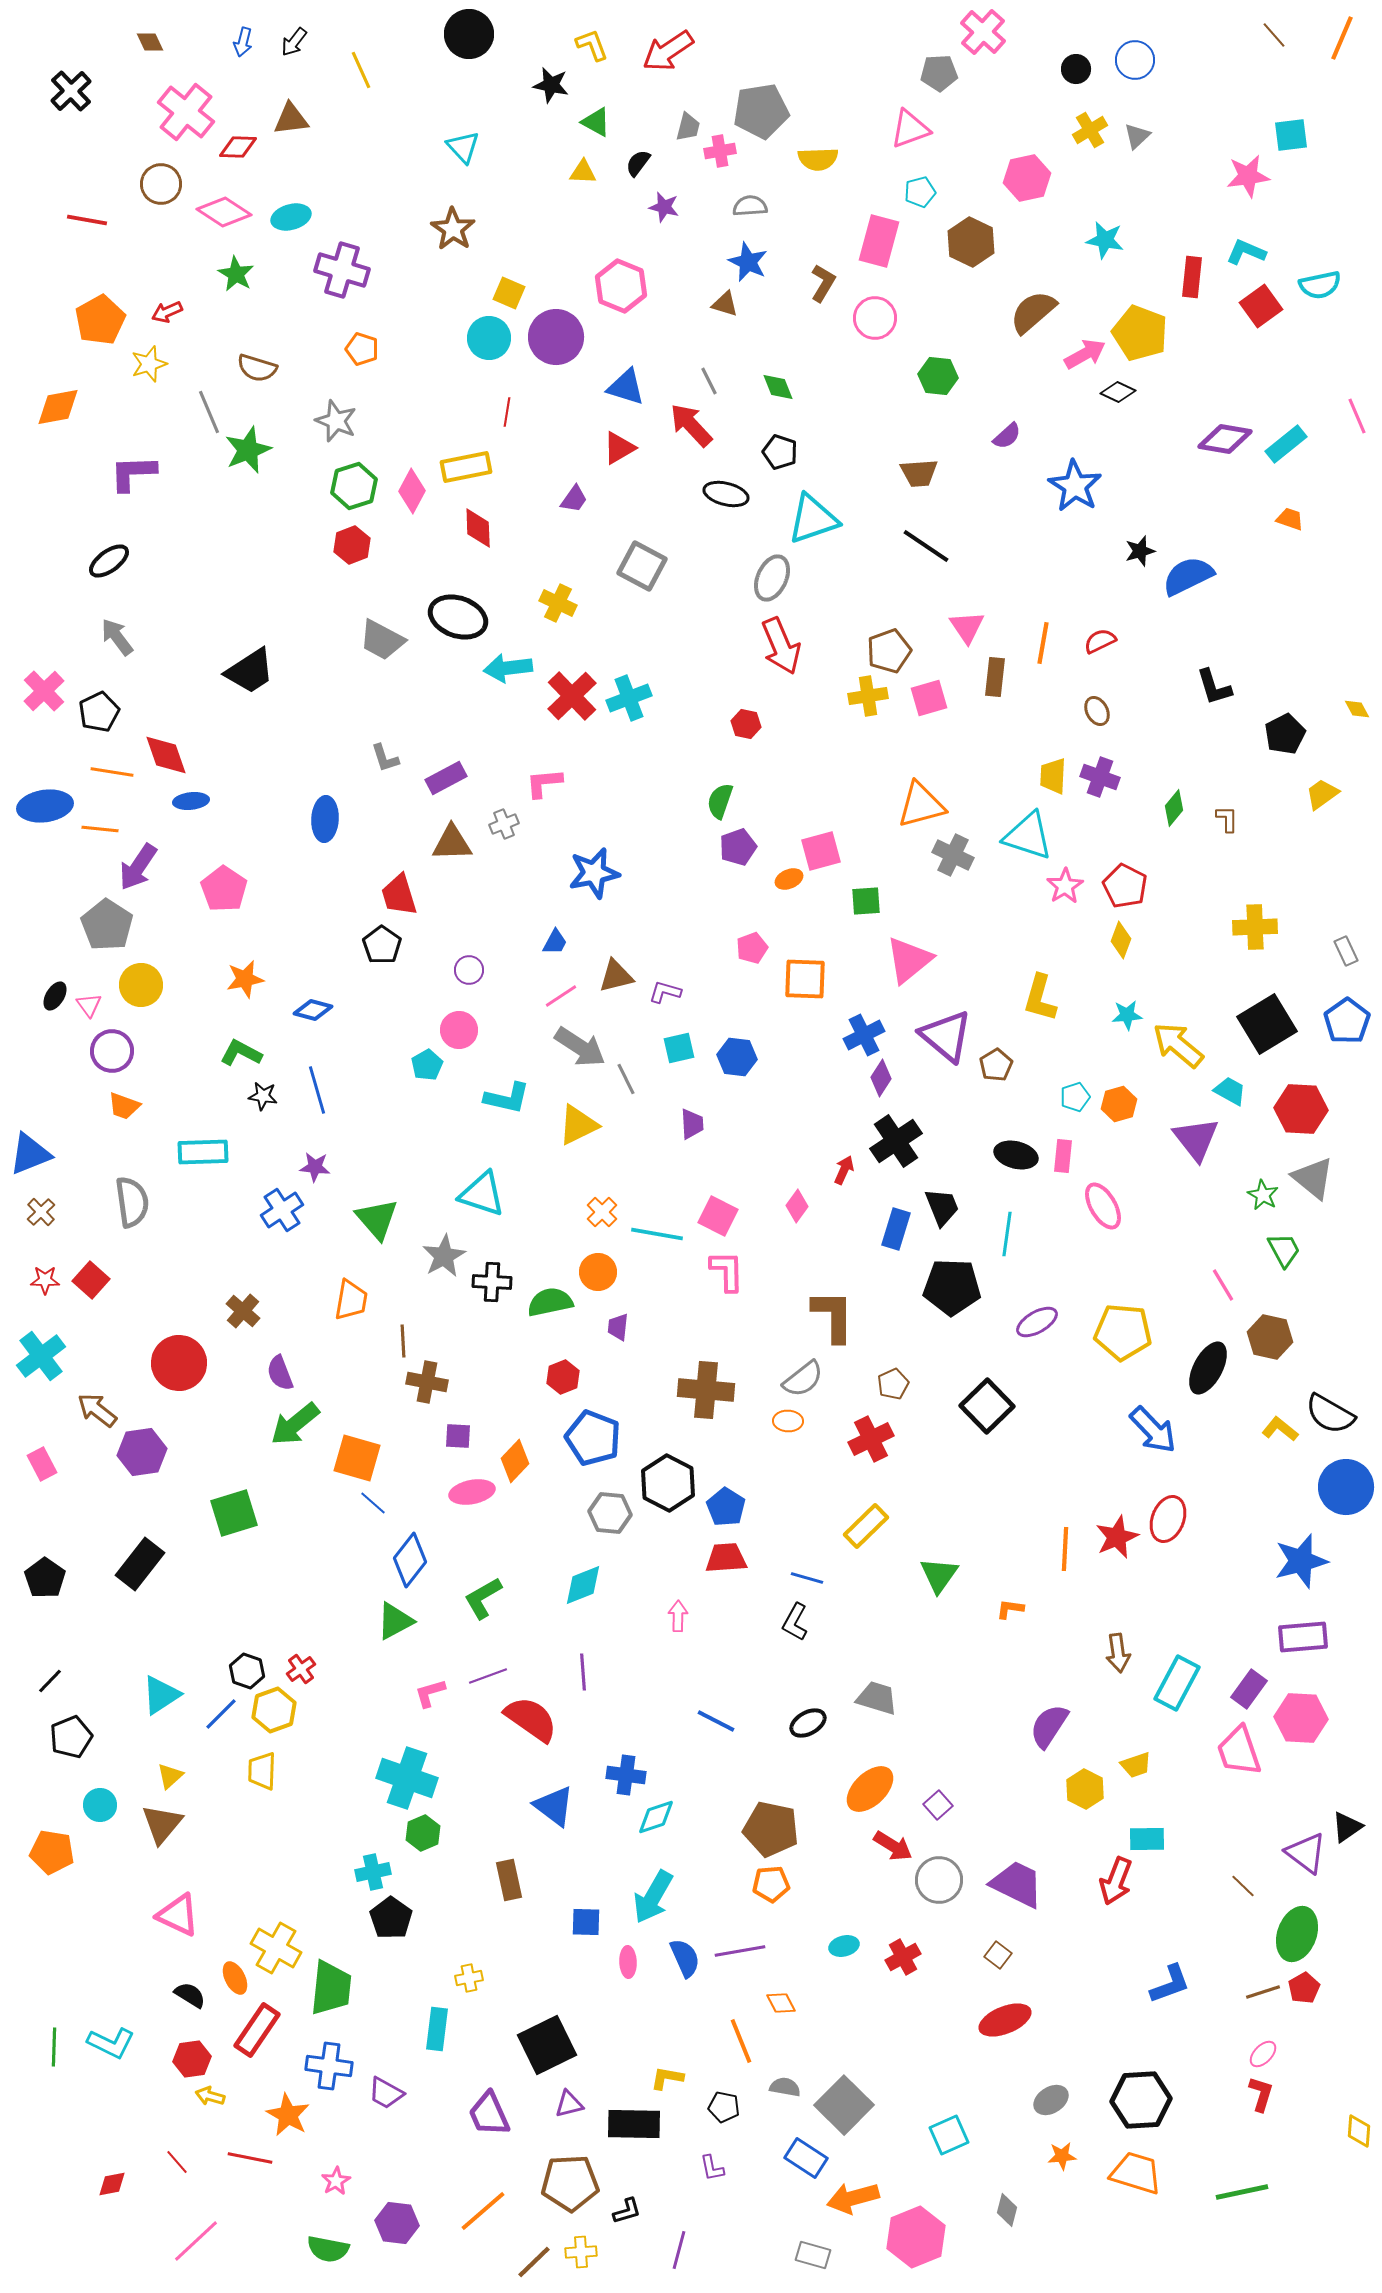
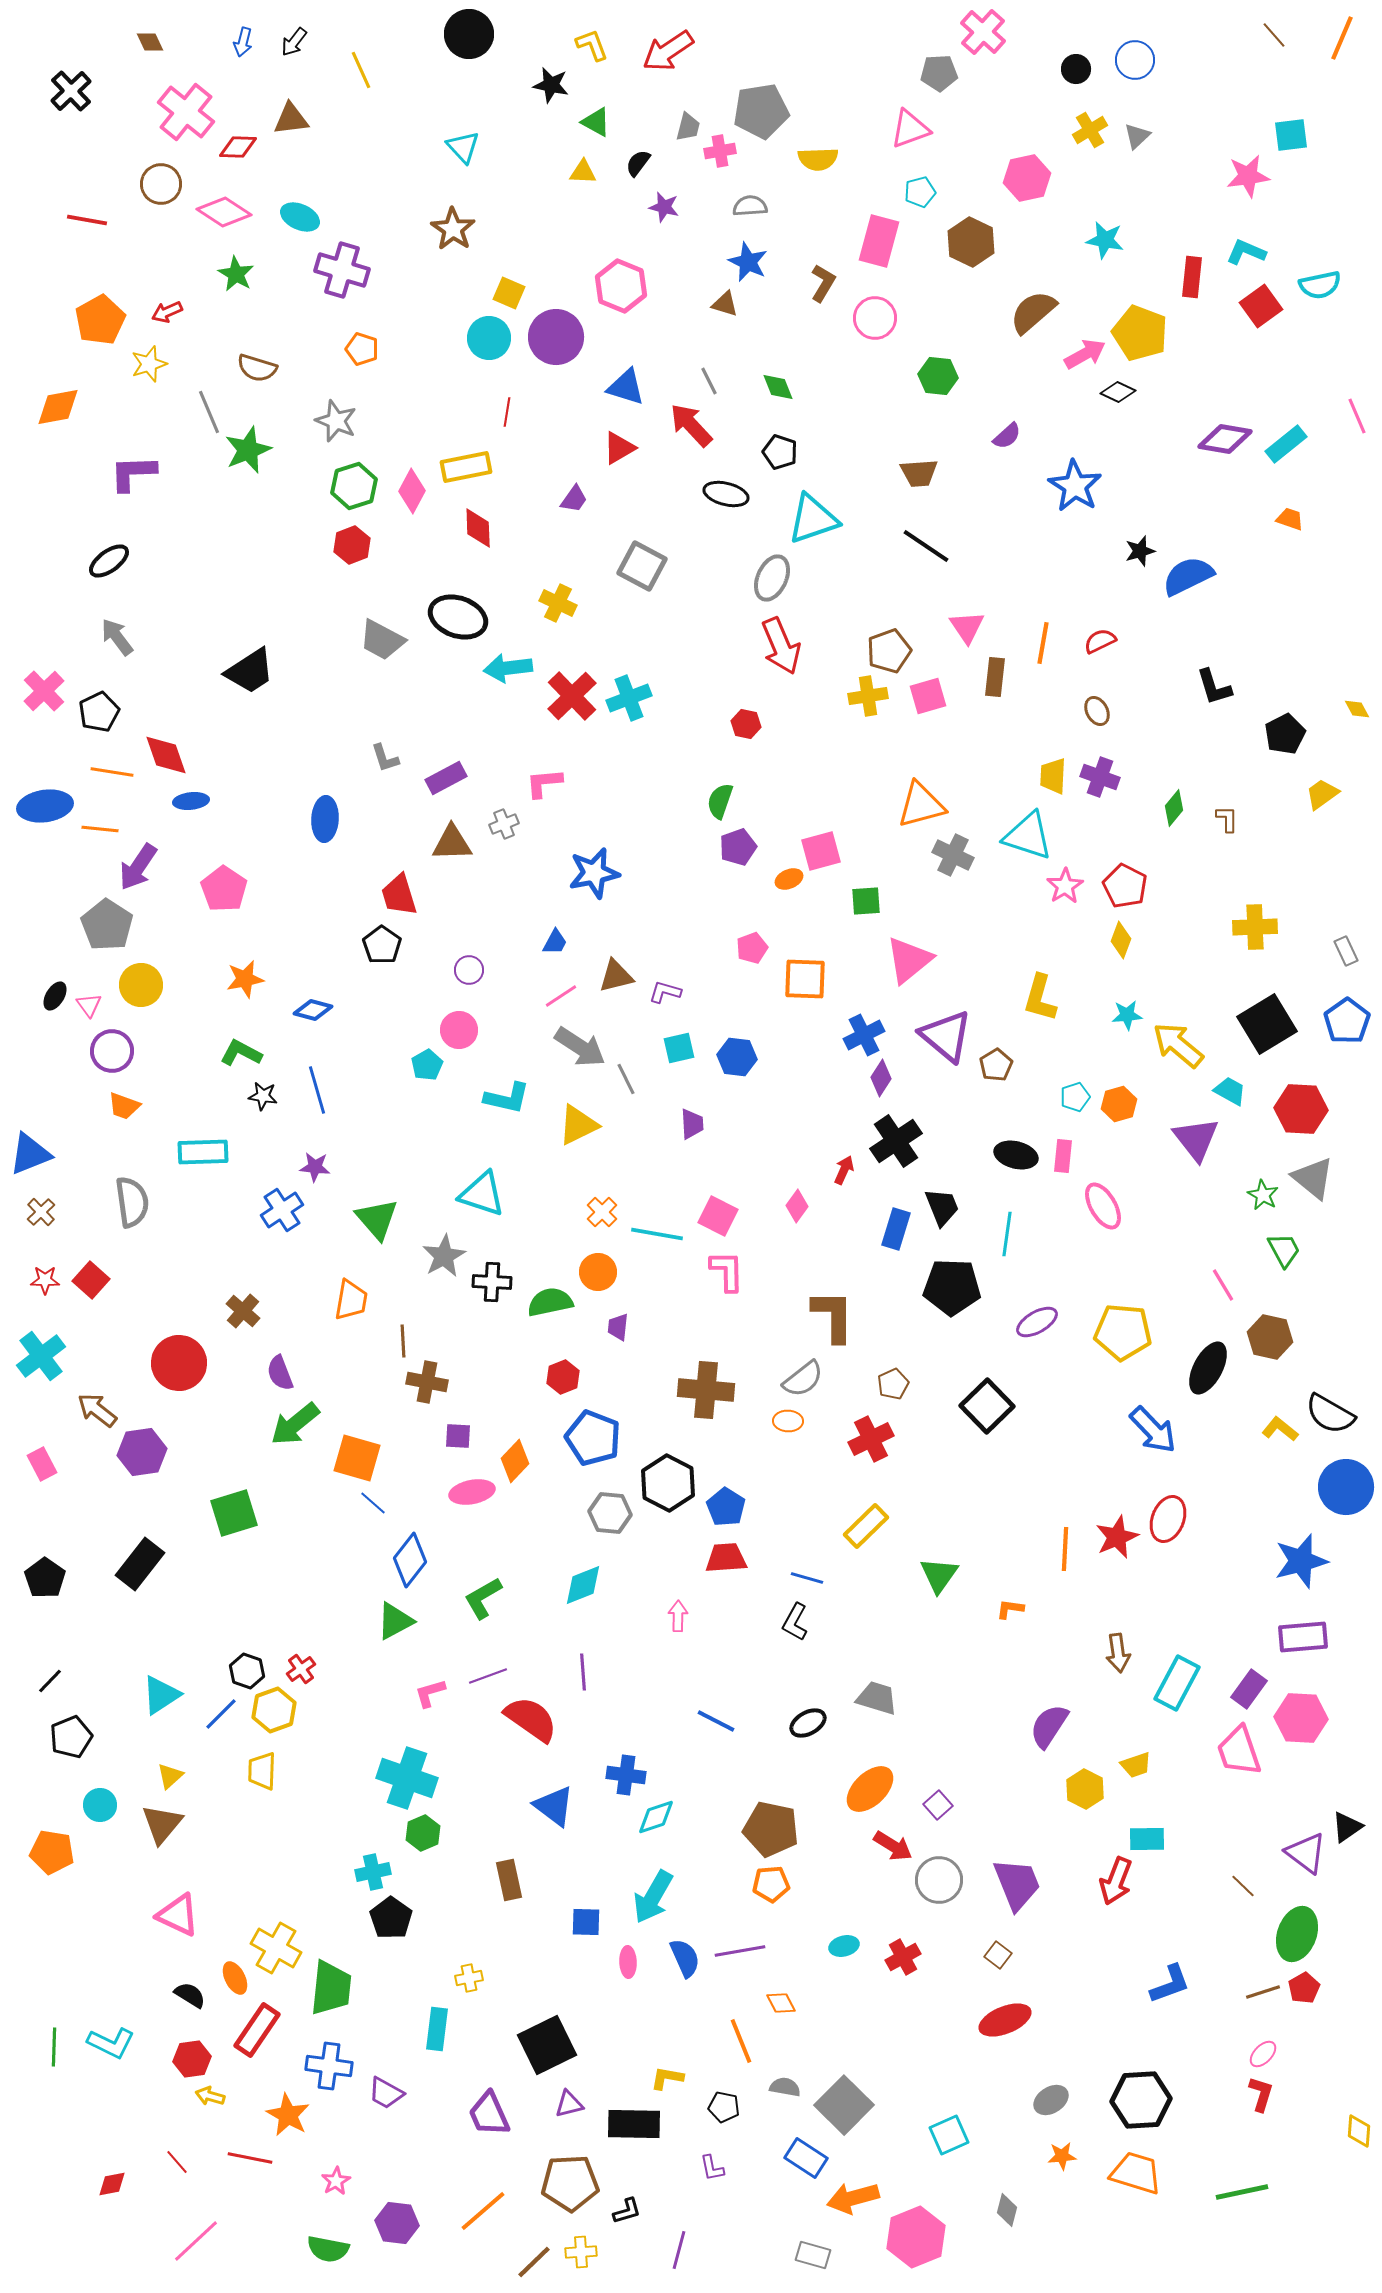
cyan ellipse at (291, 217): moved 9 px right; rotated 39 degrees clockwise
pink square at (929, 698): moved 1 px left, 2 px up
purple trapezoid at (1017, 1884): rotated 42 degrees clockwise
